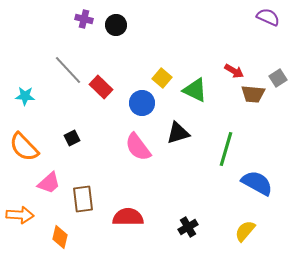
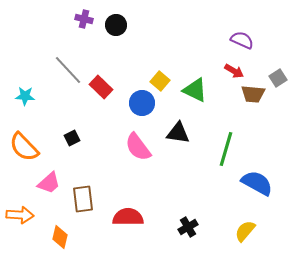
purple semicircle: moved 26 px left, 23 px down
yellow square: moved 2 px left, 3 px down
black triangle: rotated 25 degrees clockwise
